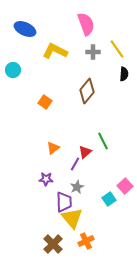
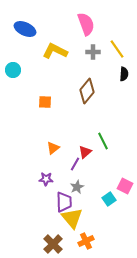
orange square: rotated 32 degrees counterclockwise
pink square: rotated 21 degrees counterclockwise
